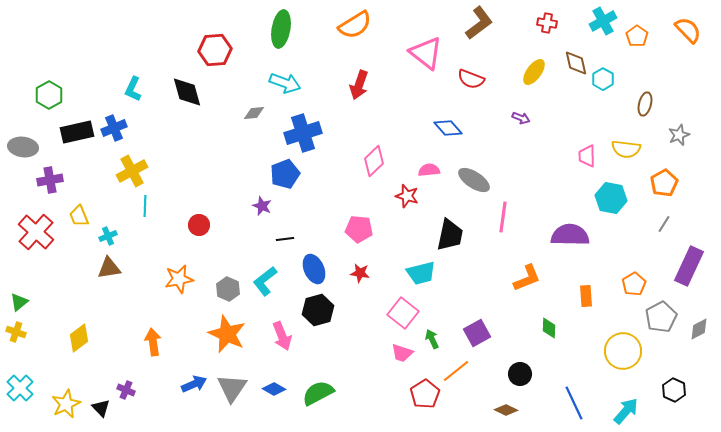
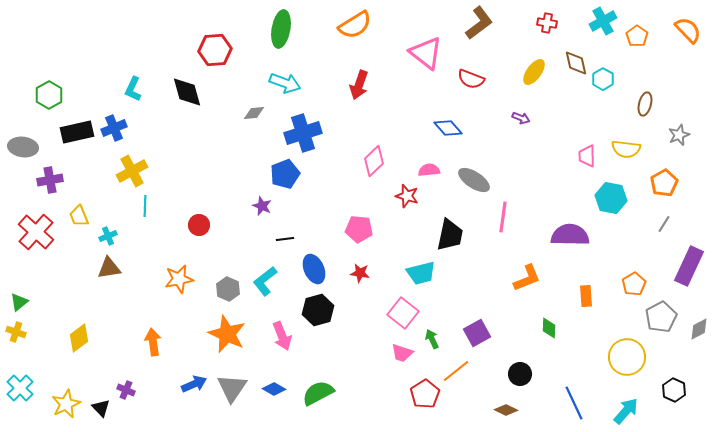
yellow circle at (623, 351): moved 4 px right, 6 px down
